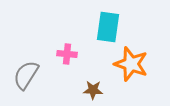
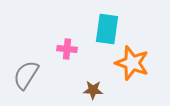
cyan rectangle: moved 1 px left, 2 px down
pink cross: moved 5 px up
orange star: moved 1 px right, 1 px up
